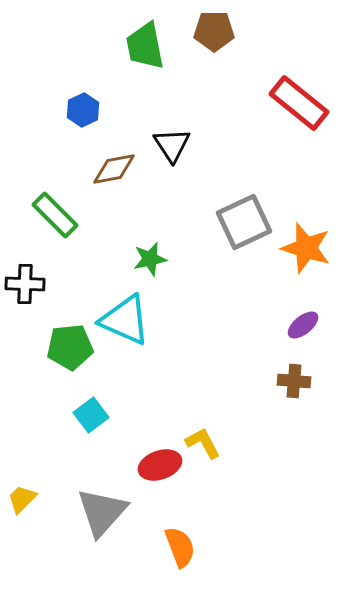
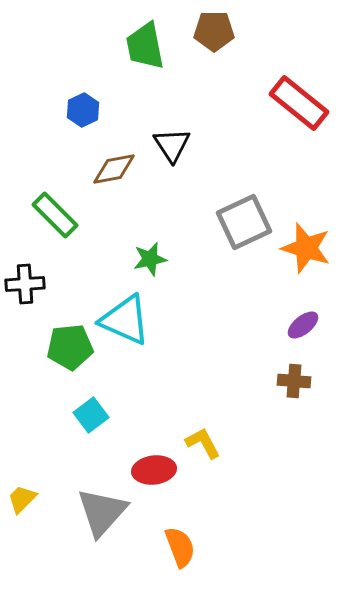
black cross: rotated 6 degrees counterclockwise
red ellipse: moved 6 px left, 5 px down; rotated 12 degrees clockwise
